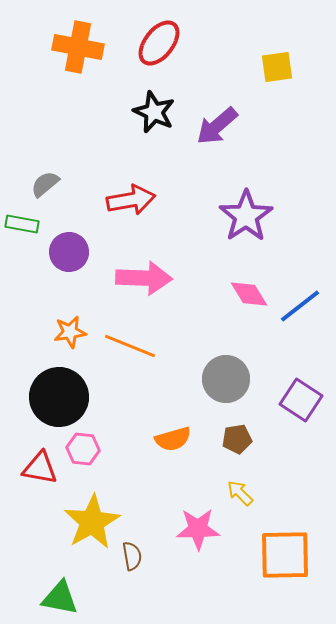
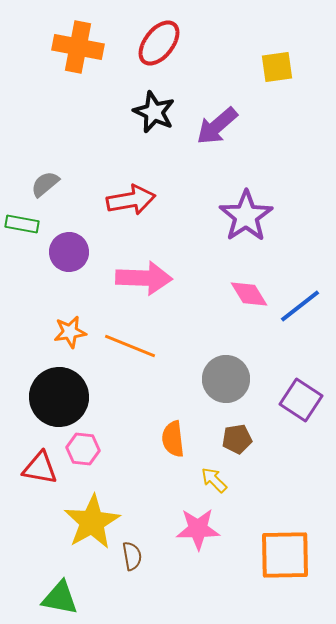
orange semicircle: rotated 99 degrees clockwise
yellow arrow: moved 26 px left, 13 px up
